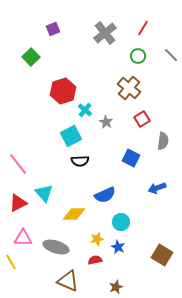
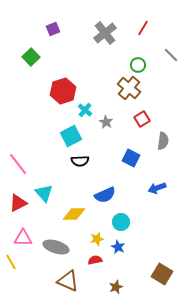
green circle: moved 9 px down
brown square: moved 19 px down
